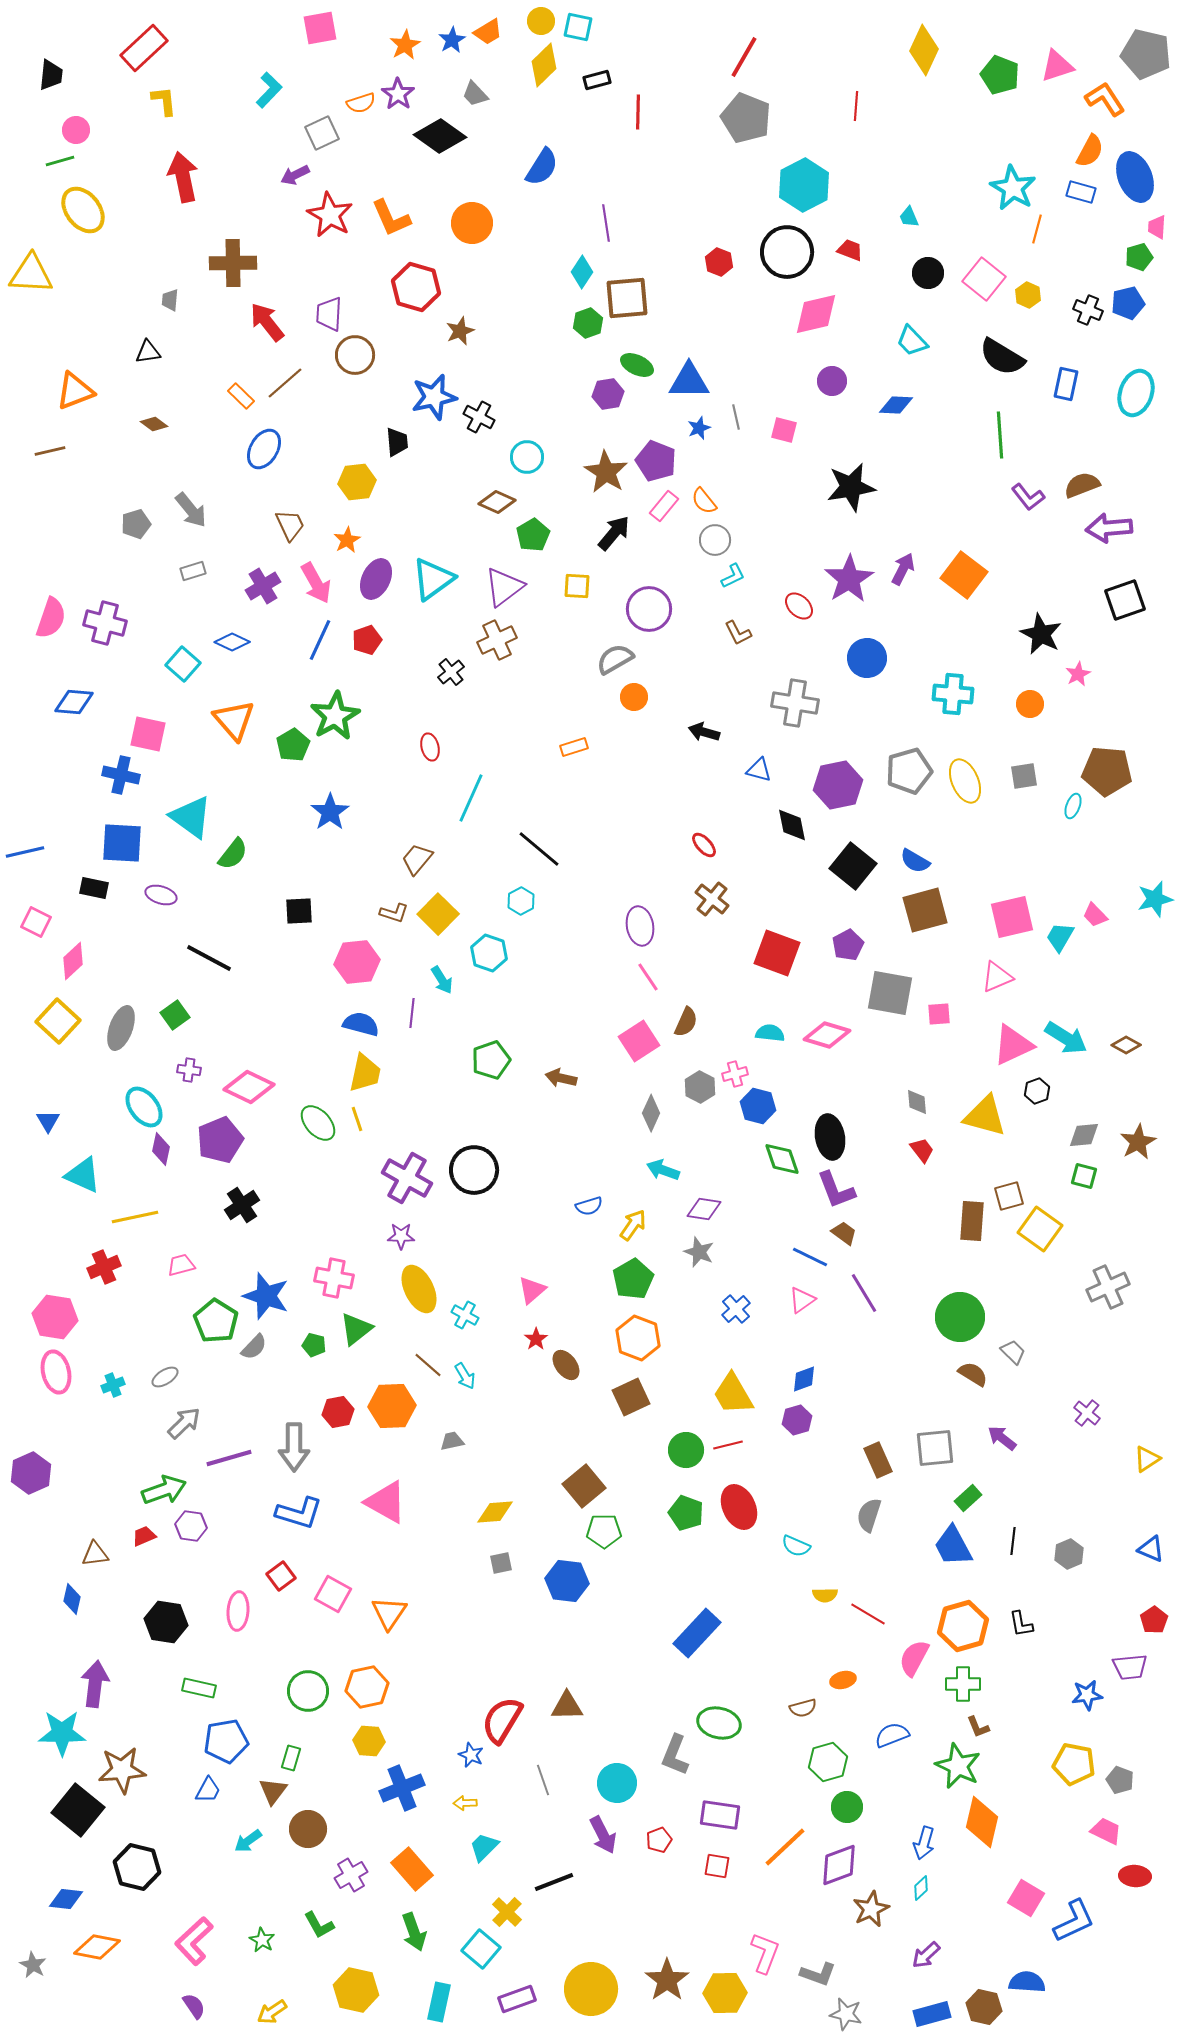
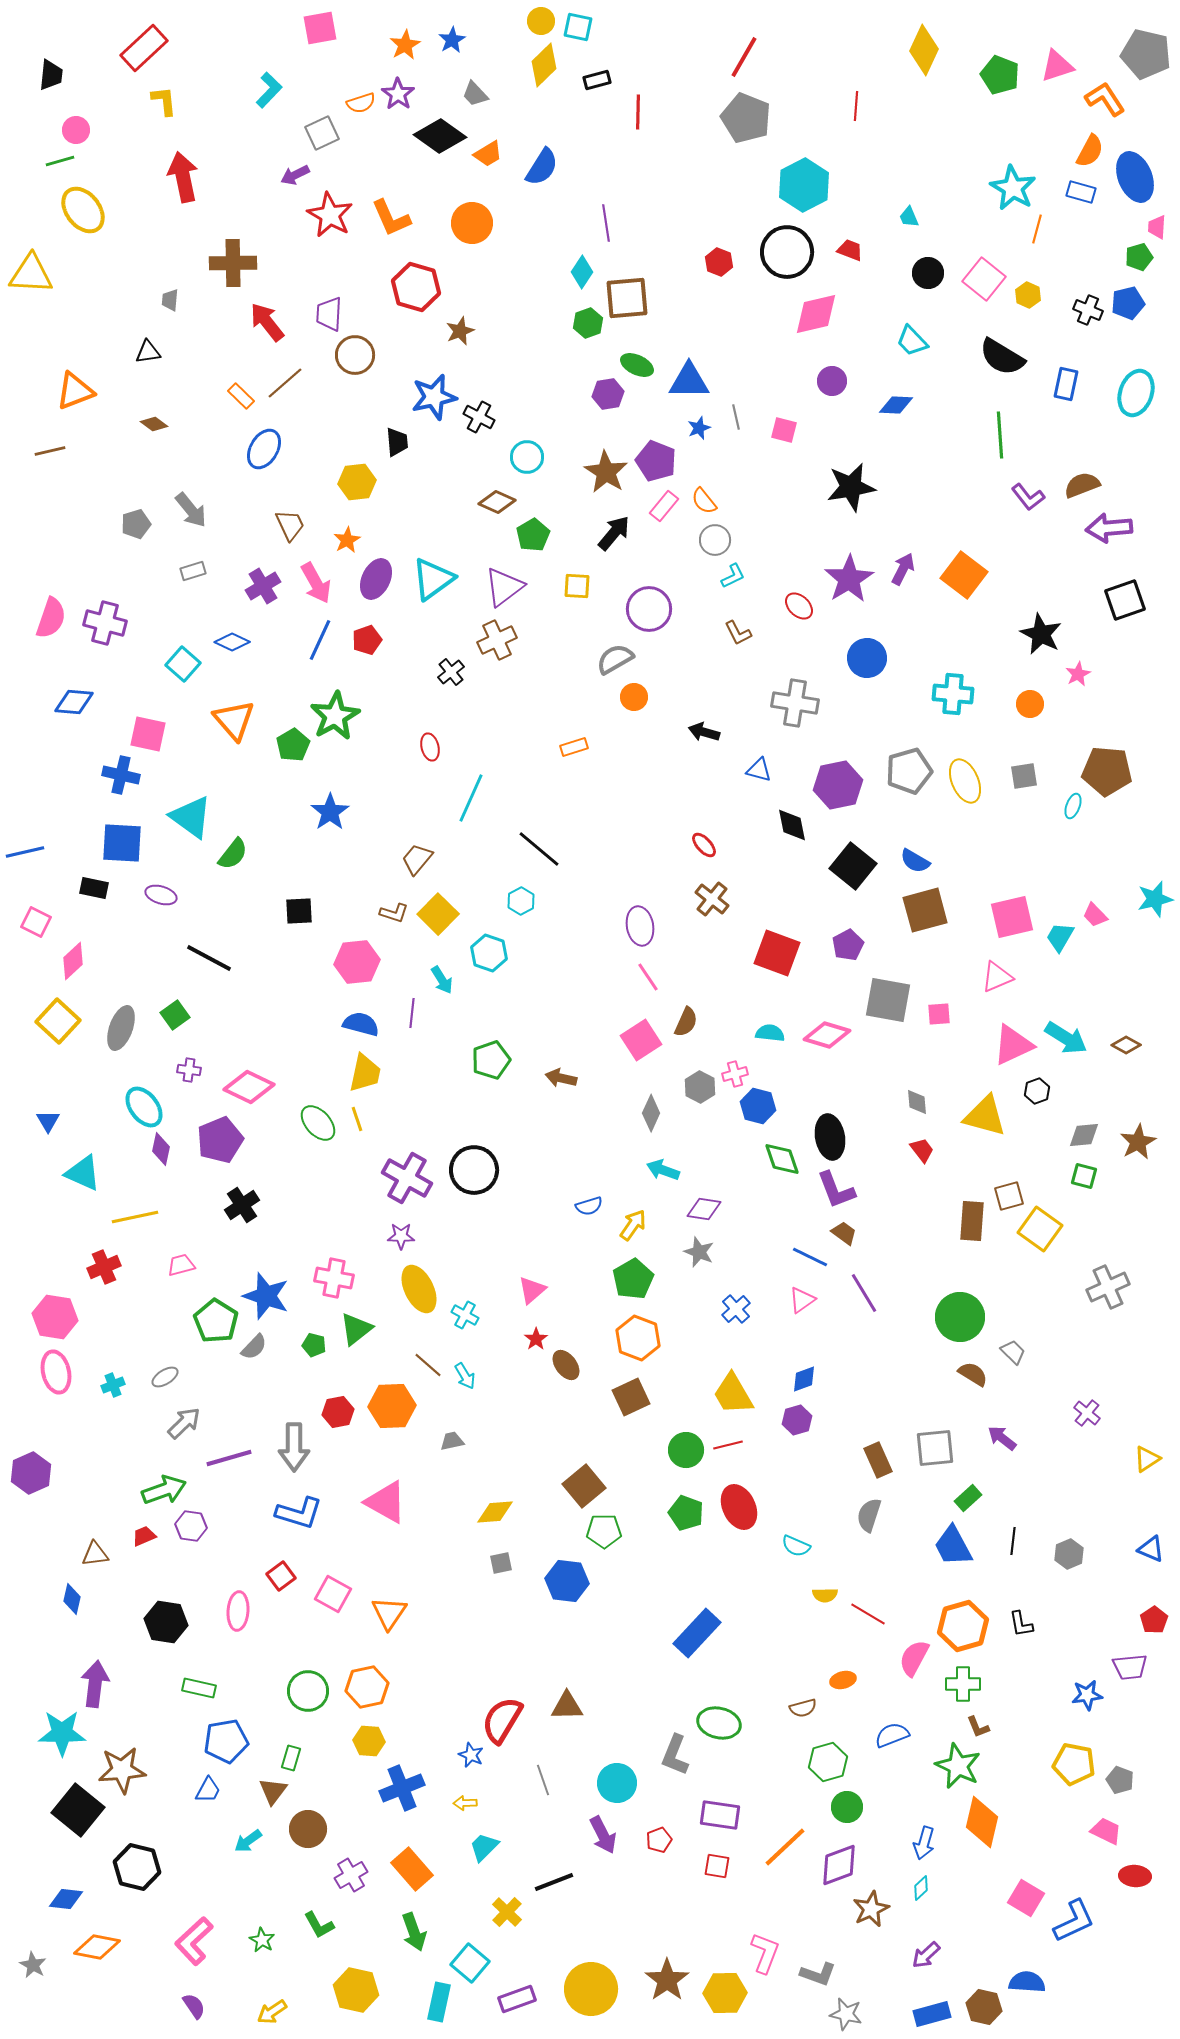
orange trapezoid at (488, 32): moved 122 px down
gray square at (890, 993): moved 2 px left, 7 px down
pink square at (639, 1041): moved 2 px right, 1 px up
cyan triangle at (83, 1175): moved 2 px up
cyan square at (481, 1949): moved 11 px left, 14 px down
